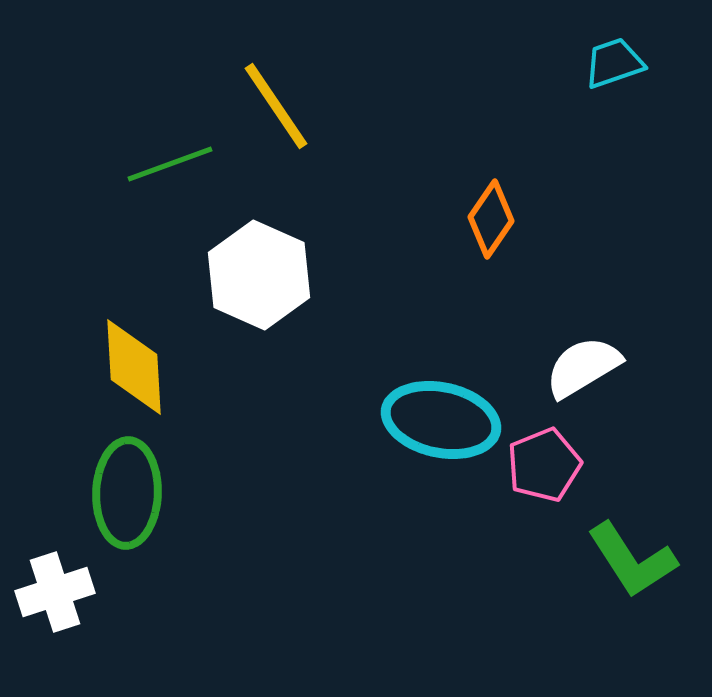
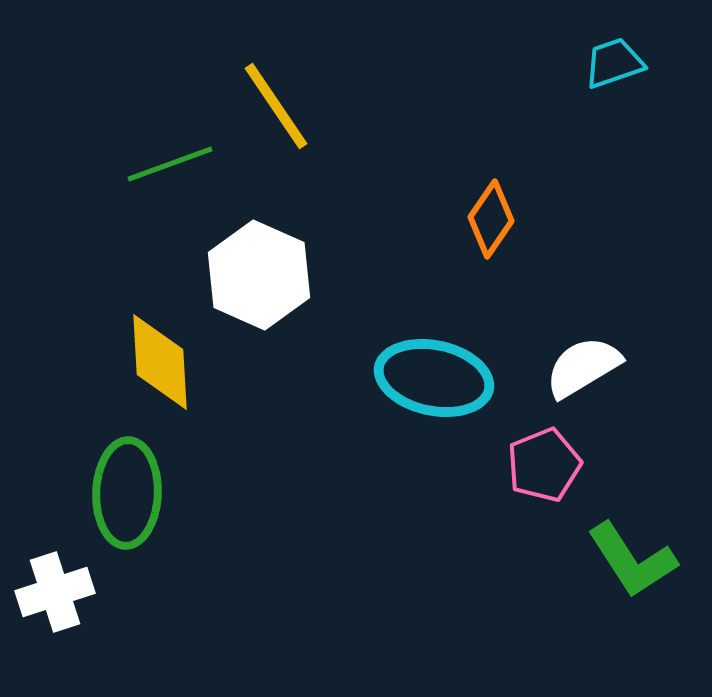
yellow diamond: moved 26 px right, 5 px up
cyan ellipse: moved 7 px left, 42 px up
